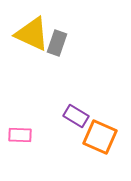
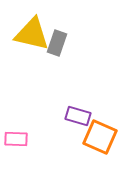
yellow triangle: rotated 12 degrees counterclockwise
purple rectangle: moved 2 px right; rotated 15 degrees counterclockwise
pink rectangle: moved 4 px left, 4 px down
